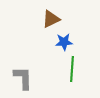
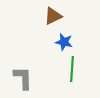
brown triangle: moved 2 px right, 3 px up
blue star: rotated 18 degrees clockwise
